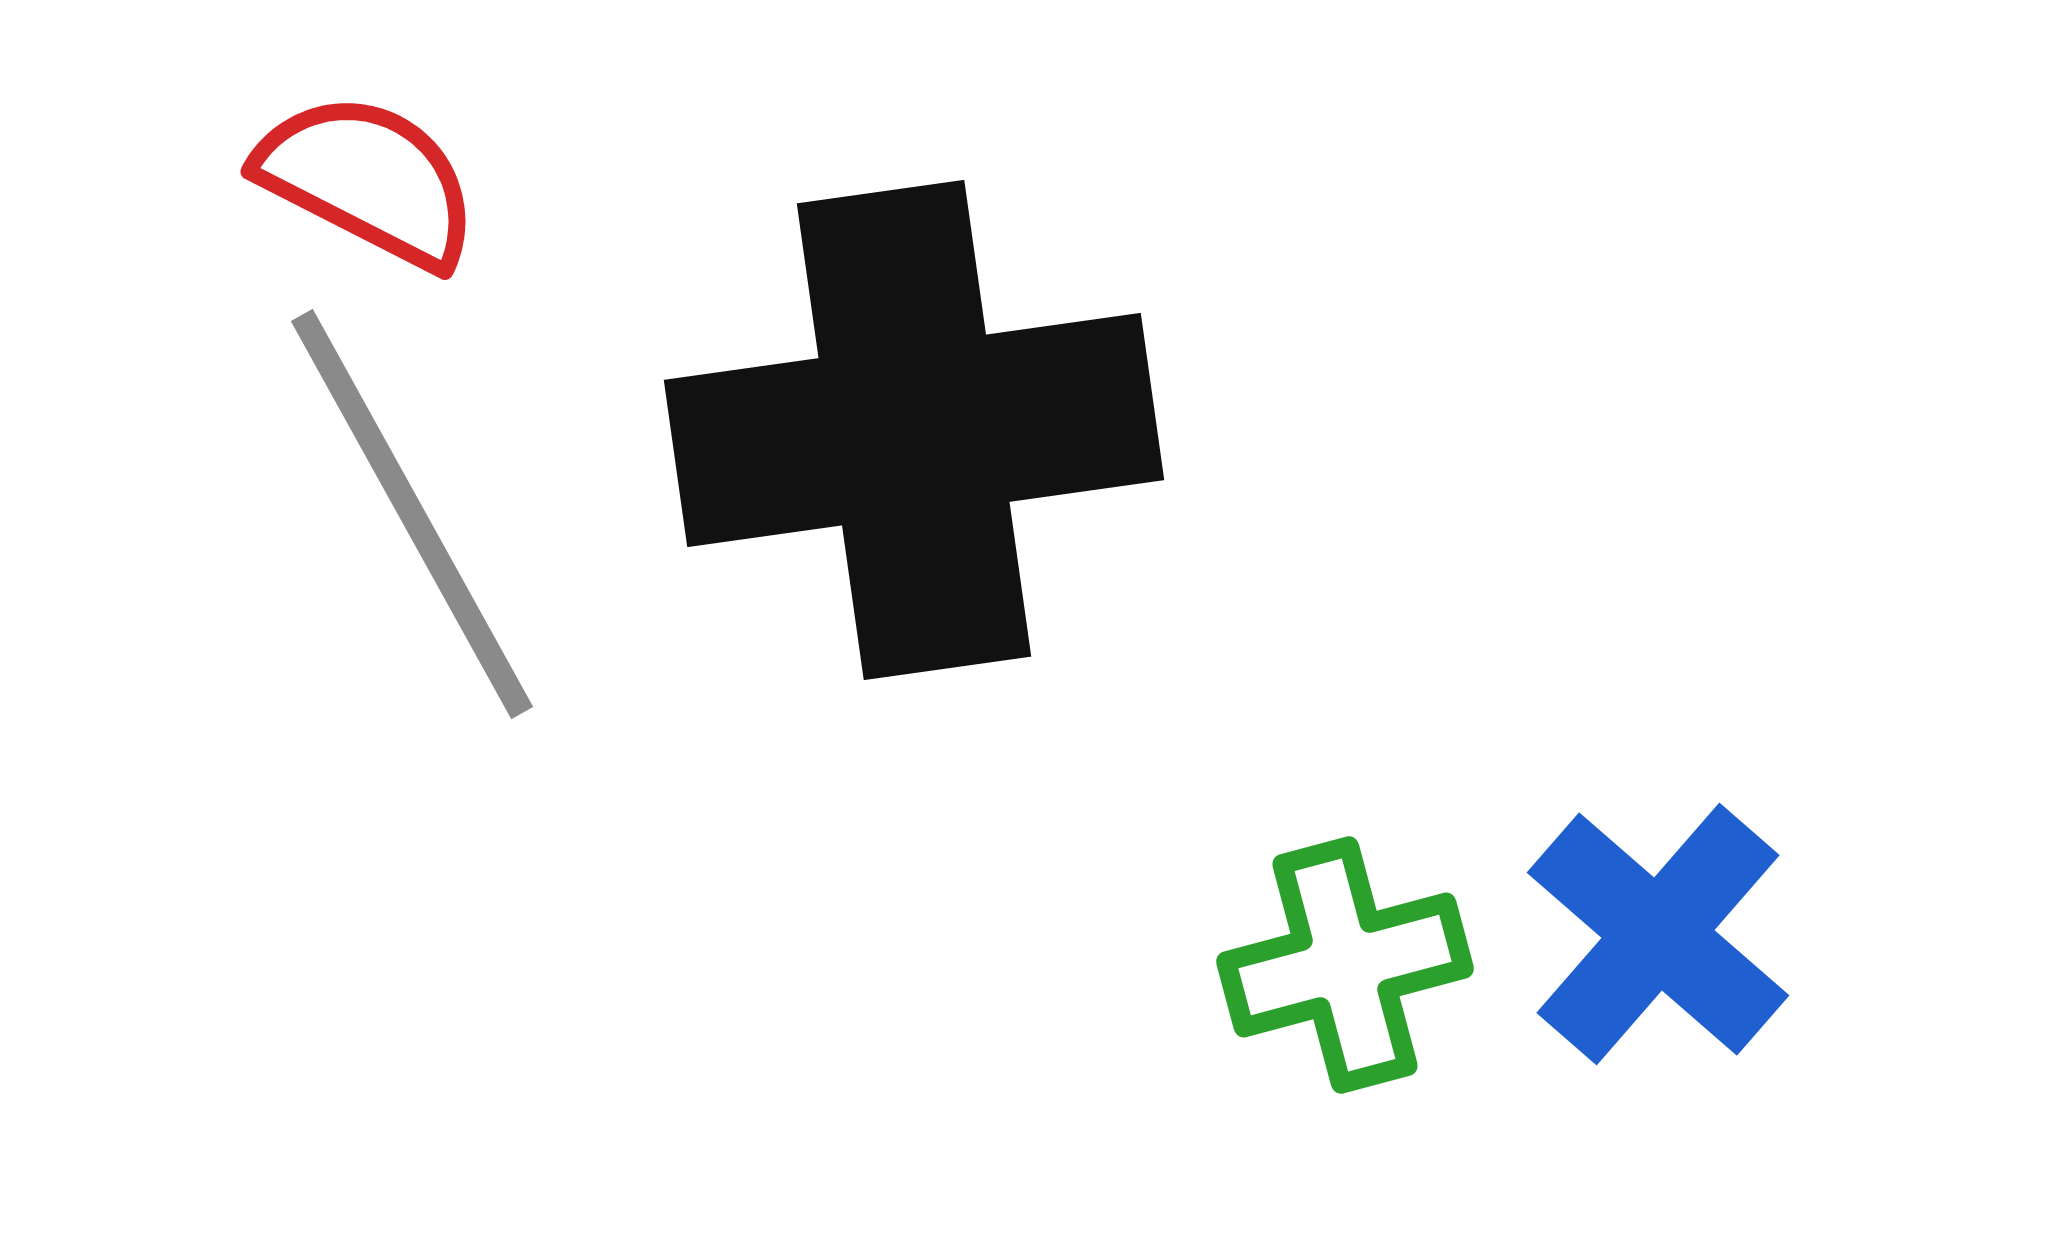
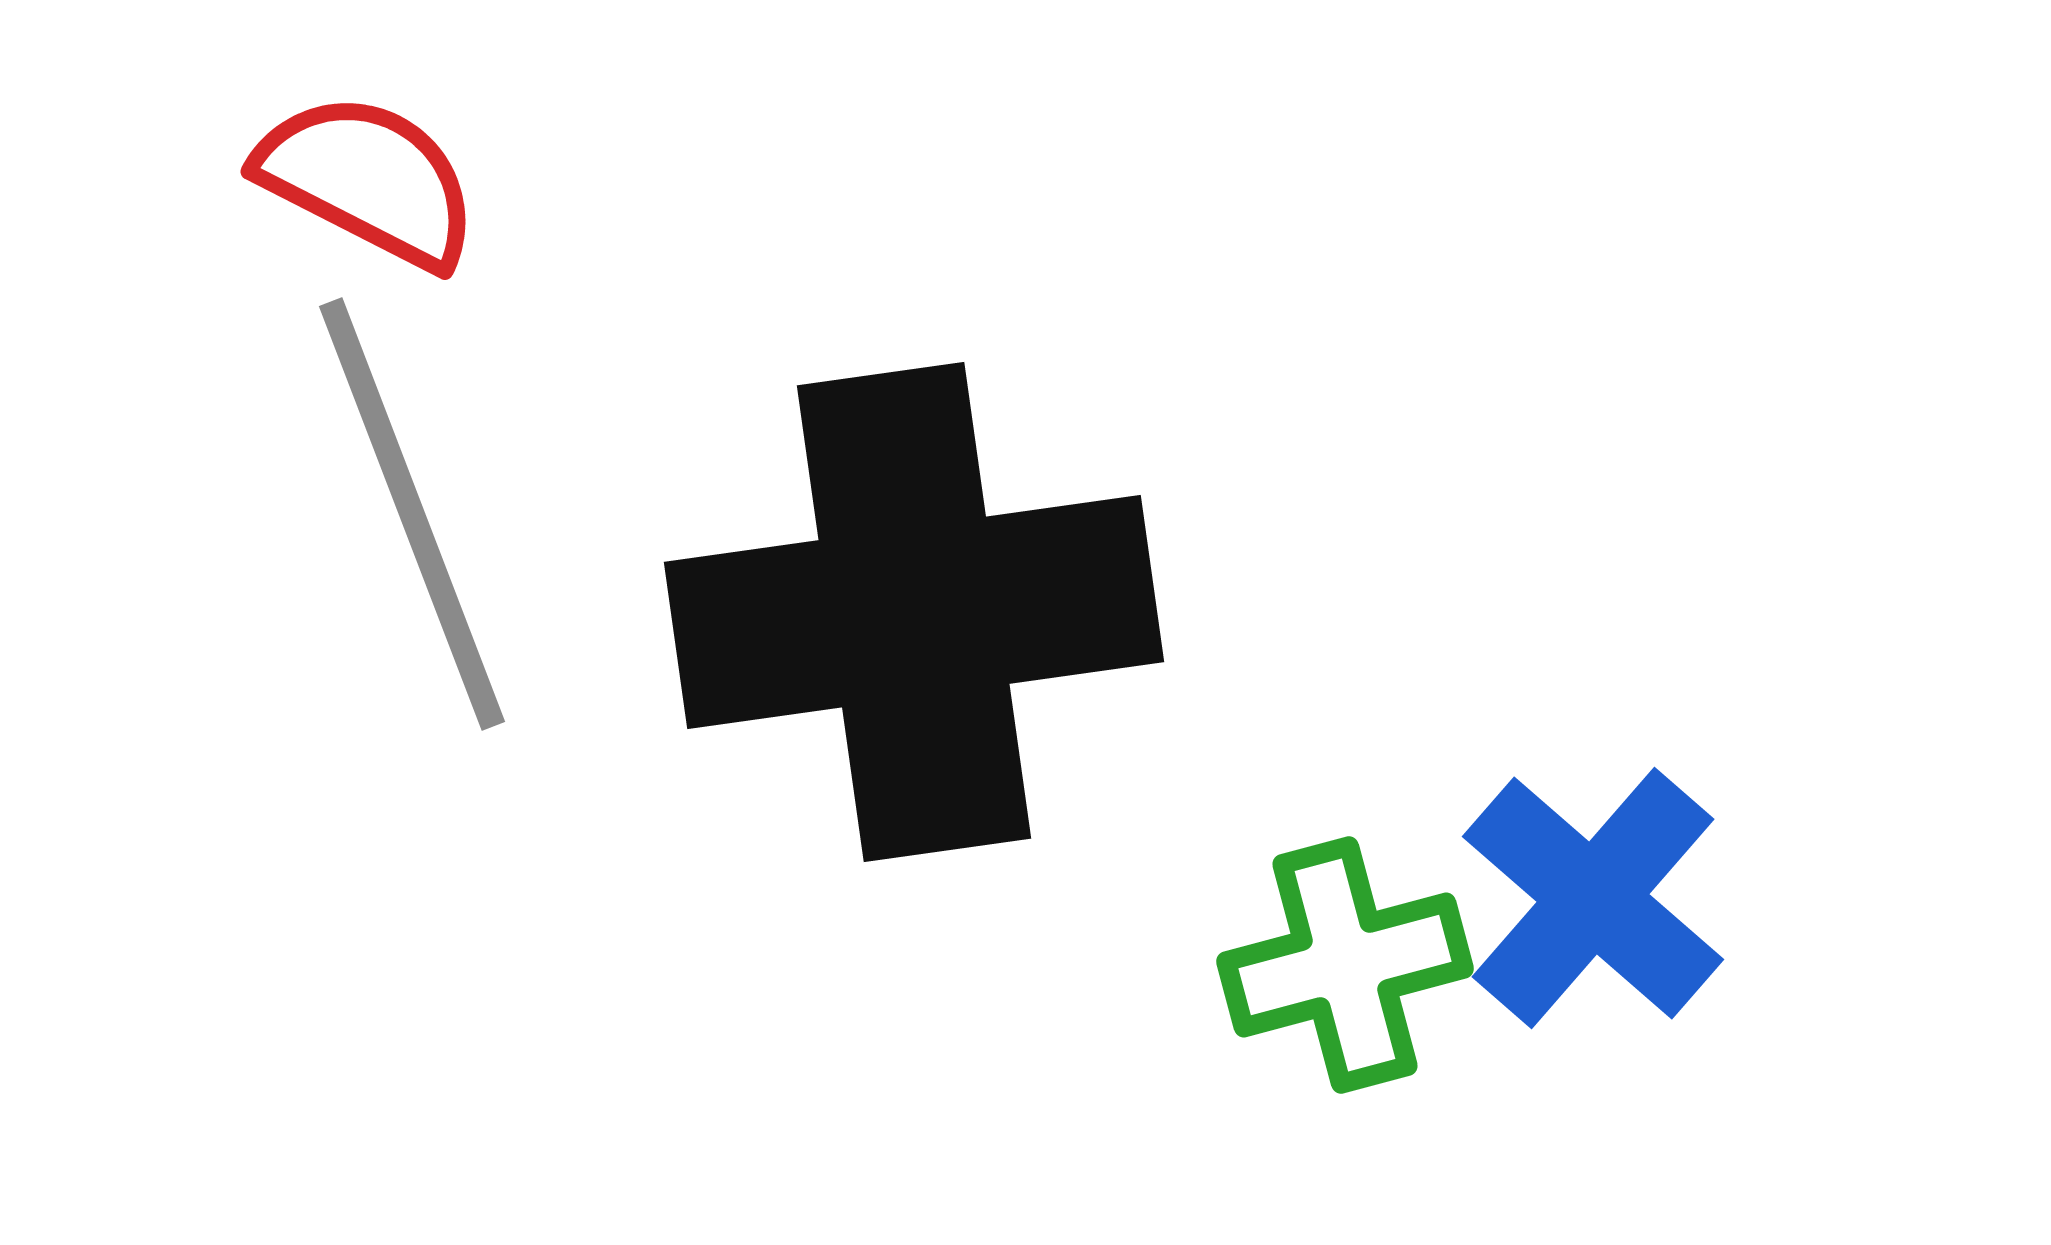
black cross: moved 182 px down
gray line: rotated 8 degrees clockwise
blue cross: moved 65 px left, 36 px up
